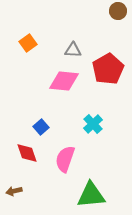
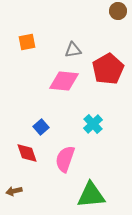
orange square: moved 1 px left, 1 px up; rotated 24 degrees clockwise
gray triangle: rotated 12 degrees counterclockwise
